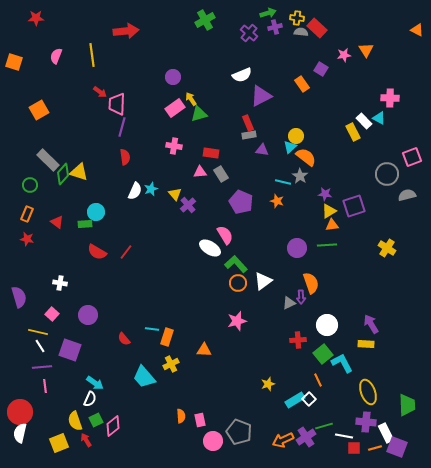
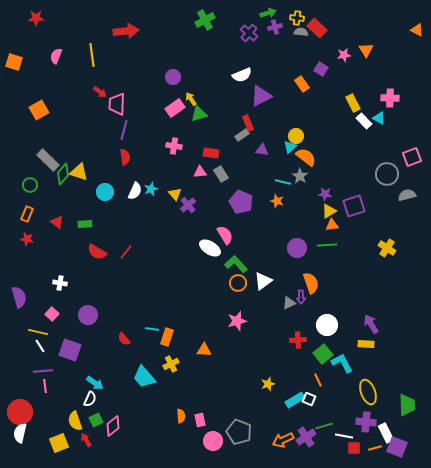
purple line at (122, 127): moved 2 px right, 3 px down
yellow rectangle at (353, 132): moved 29 px up
gray rectangle at (249, 135): moved 7 px left; rotated 24 degrees counterclockwise
cyan circle at (96, 212): moved 9 px right, 20 px up
purple line at (42, 367): moved 1 px right, 4 px down
white square at (309, 399): rotated 24 degrees counterclockwise
